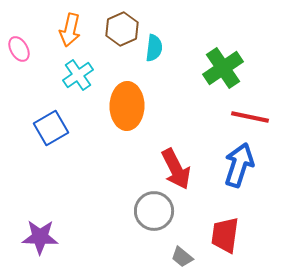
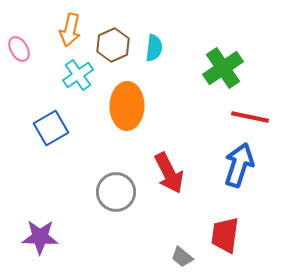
brown hexagon: moved 9 px left, 16 px down
red arrow: moved 7 px left, 4 px down
gray circle: moved 38 px left, 19 px up
